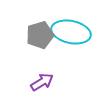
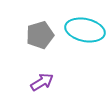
cyan ellipse: moved 14 px right, 2 px up
